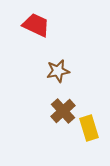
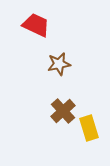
brown star: moved 1 px right, 7 px up
